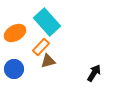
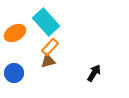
cyan rectangle: moved 1 px left
orange rectangle: moved 9 px right
blue circle: moved 4 px down
